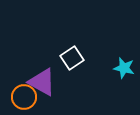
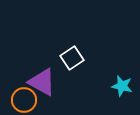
cyan star: moved 2 px left, 18 px down
orange circle: moved 3 px down
